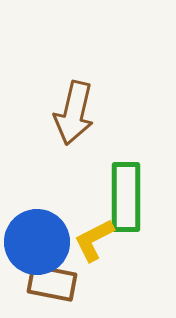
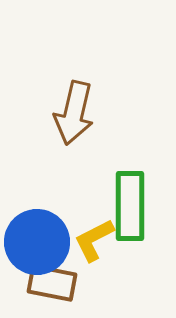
green rectangle: moved 4 px right, 9 px down
